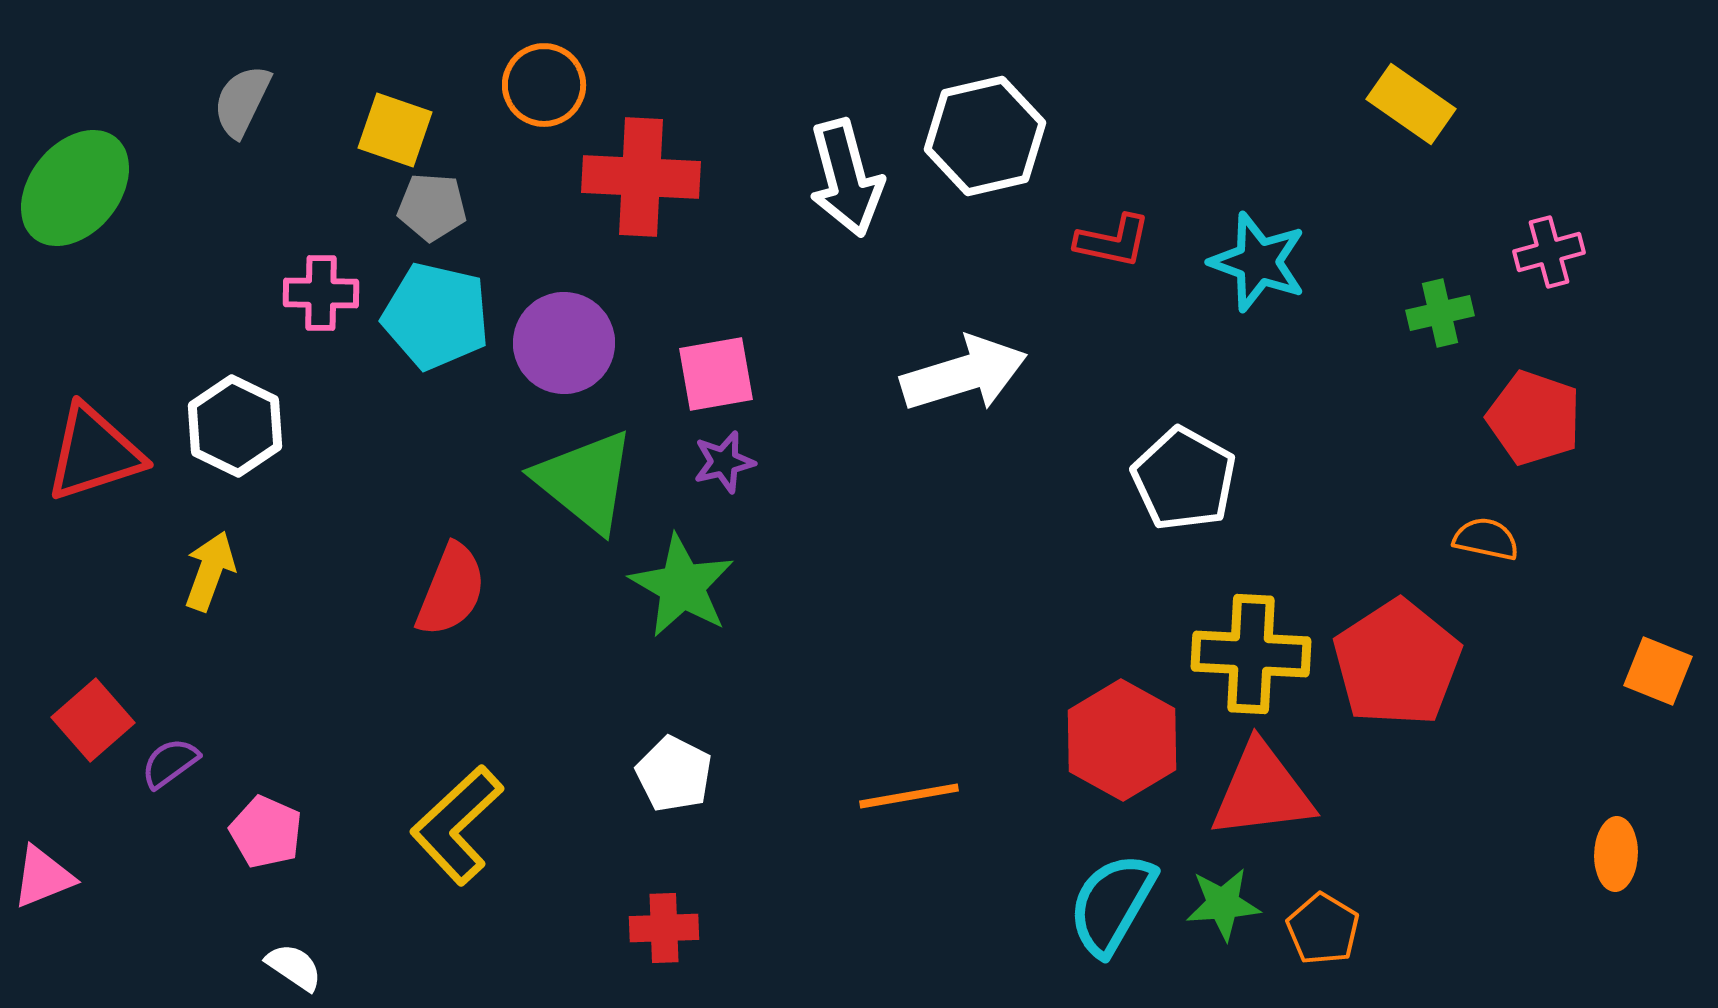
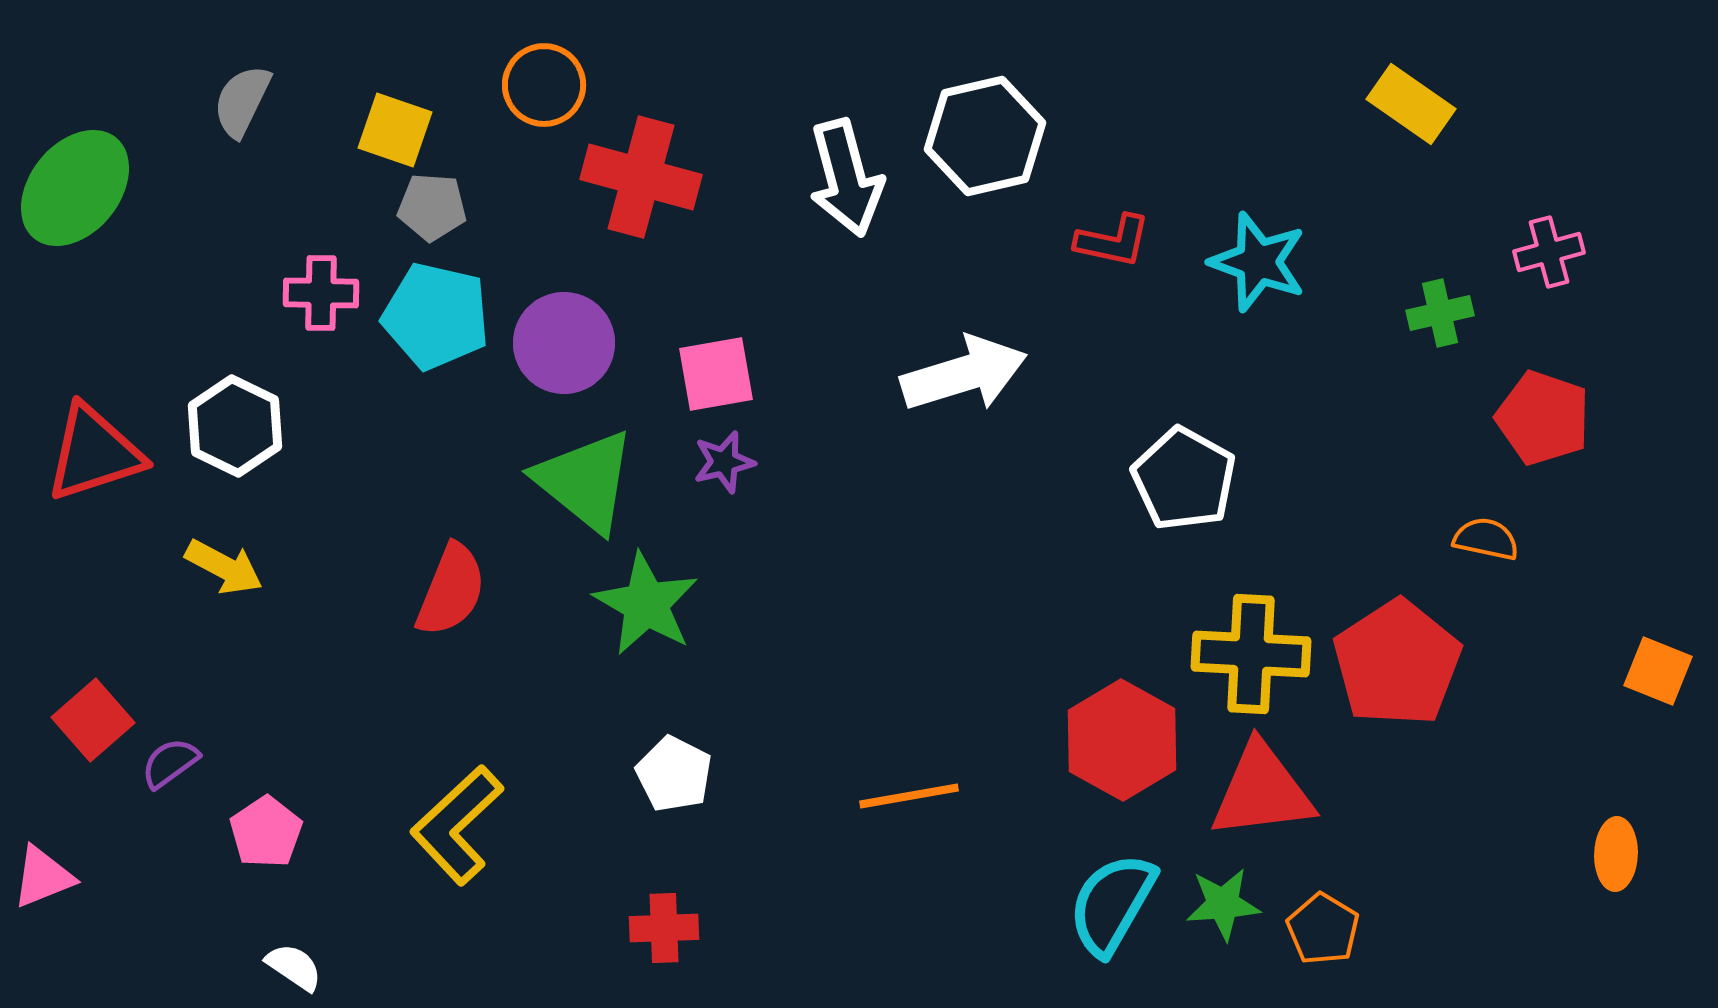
red cross at (641, 177): rotated 12 degrees clockwise
red pentagon at (1534, 418): moved 9 px right
yellow arrow at (210, 571): moved 14 px right, 4 px up; rotated 98 degrees clockwise
green star at (682, 586): moved 36 px left, 18 px down
pink pentagon at (266, 832): rotated 14 degrees clockwise
